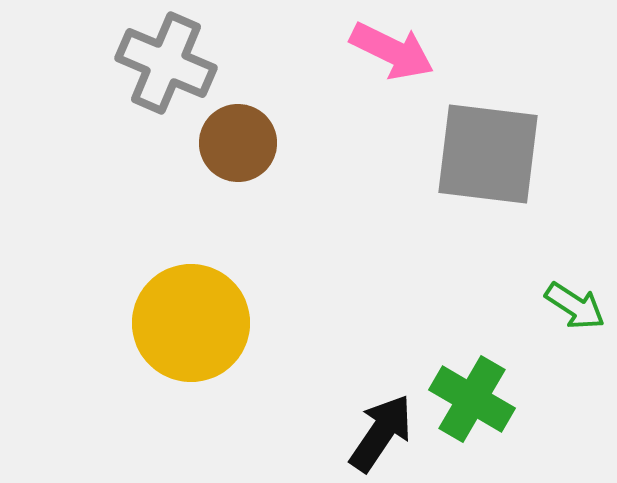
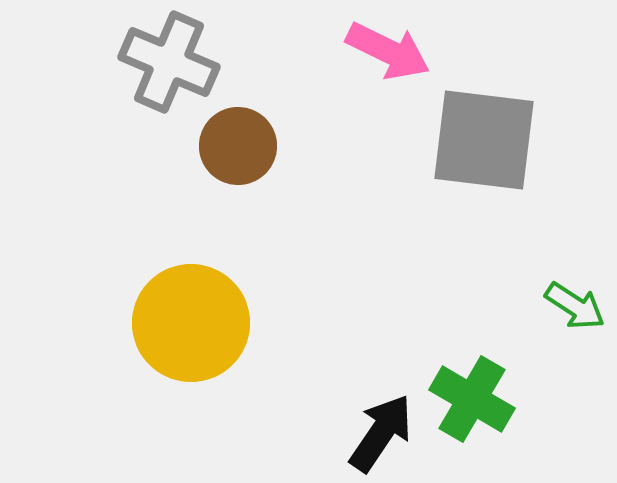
pink arrow: moved 4 px left
gray cross: moved 3 px right, 1 px up
brown circle: moved 3 px down
gray square: moved 4 px left, 14 px up
